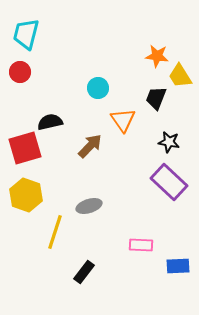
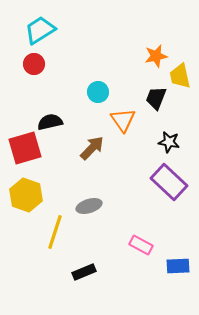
cyan trapezoid: moved 14 px right, 4 px up; rotated 44 degrees clockwise
orange star: moved 1 px left; rotated 20 degrees counterclockwise
red circle: moved 14 px right, 8 px up
yellow trapezoid: rotated 20 degrees clockwise
cyan circle: moved 4 px down
brown arrow: moved 2 px right, 2 px down
pink rectangle: rotated 25 degrees clockwise
black rectangle: rotated 30 degrees clockwise
